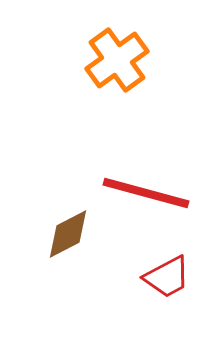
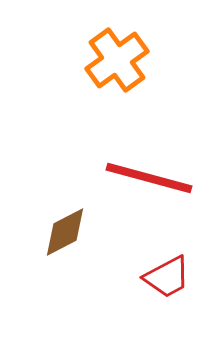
red line: moved 3 px right, 15 px up
brown diamond: moved 3 px left, 2 px up
